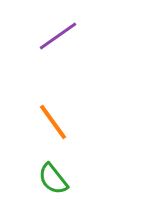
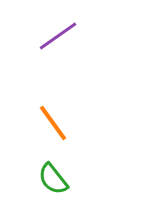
orange line: moved 1 px down
